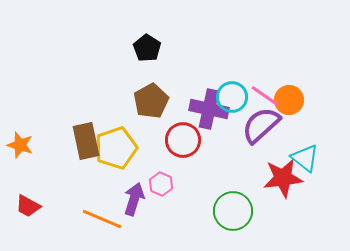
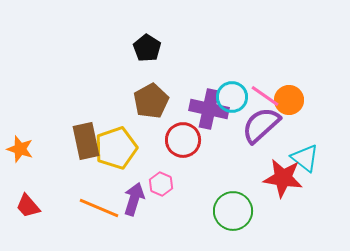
orange star: moved 4 px down
red star: rotated 15 degrees clockwise
red trapezoid: rotated 20 degrees clockwise
orange line: moved 3 px left, 11 px up
